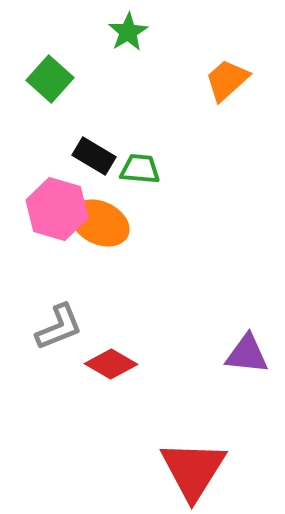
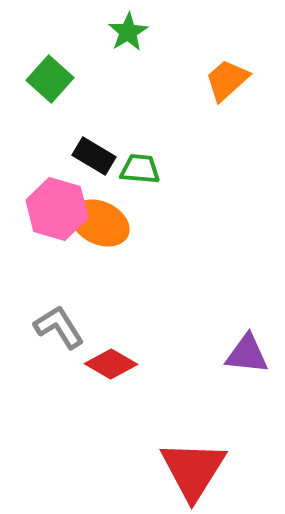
gray L-shape: rotated 100 degrees counterclockwise
